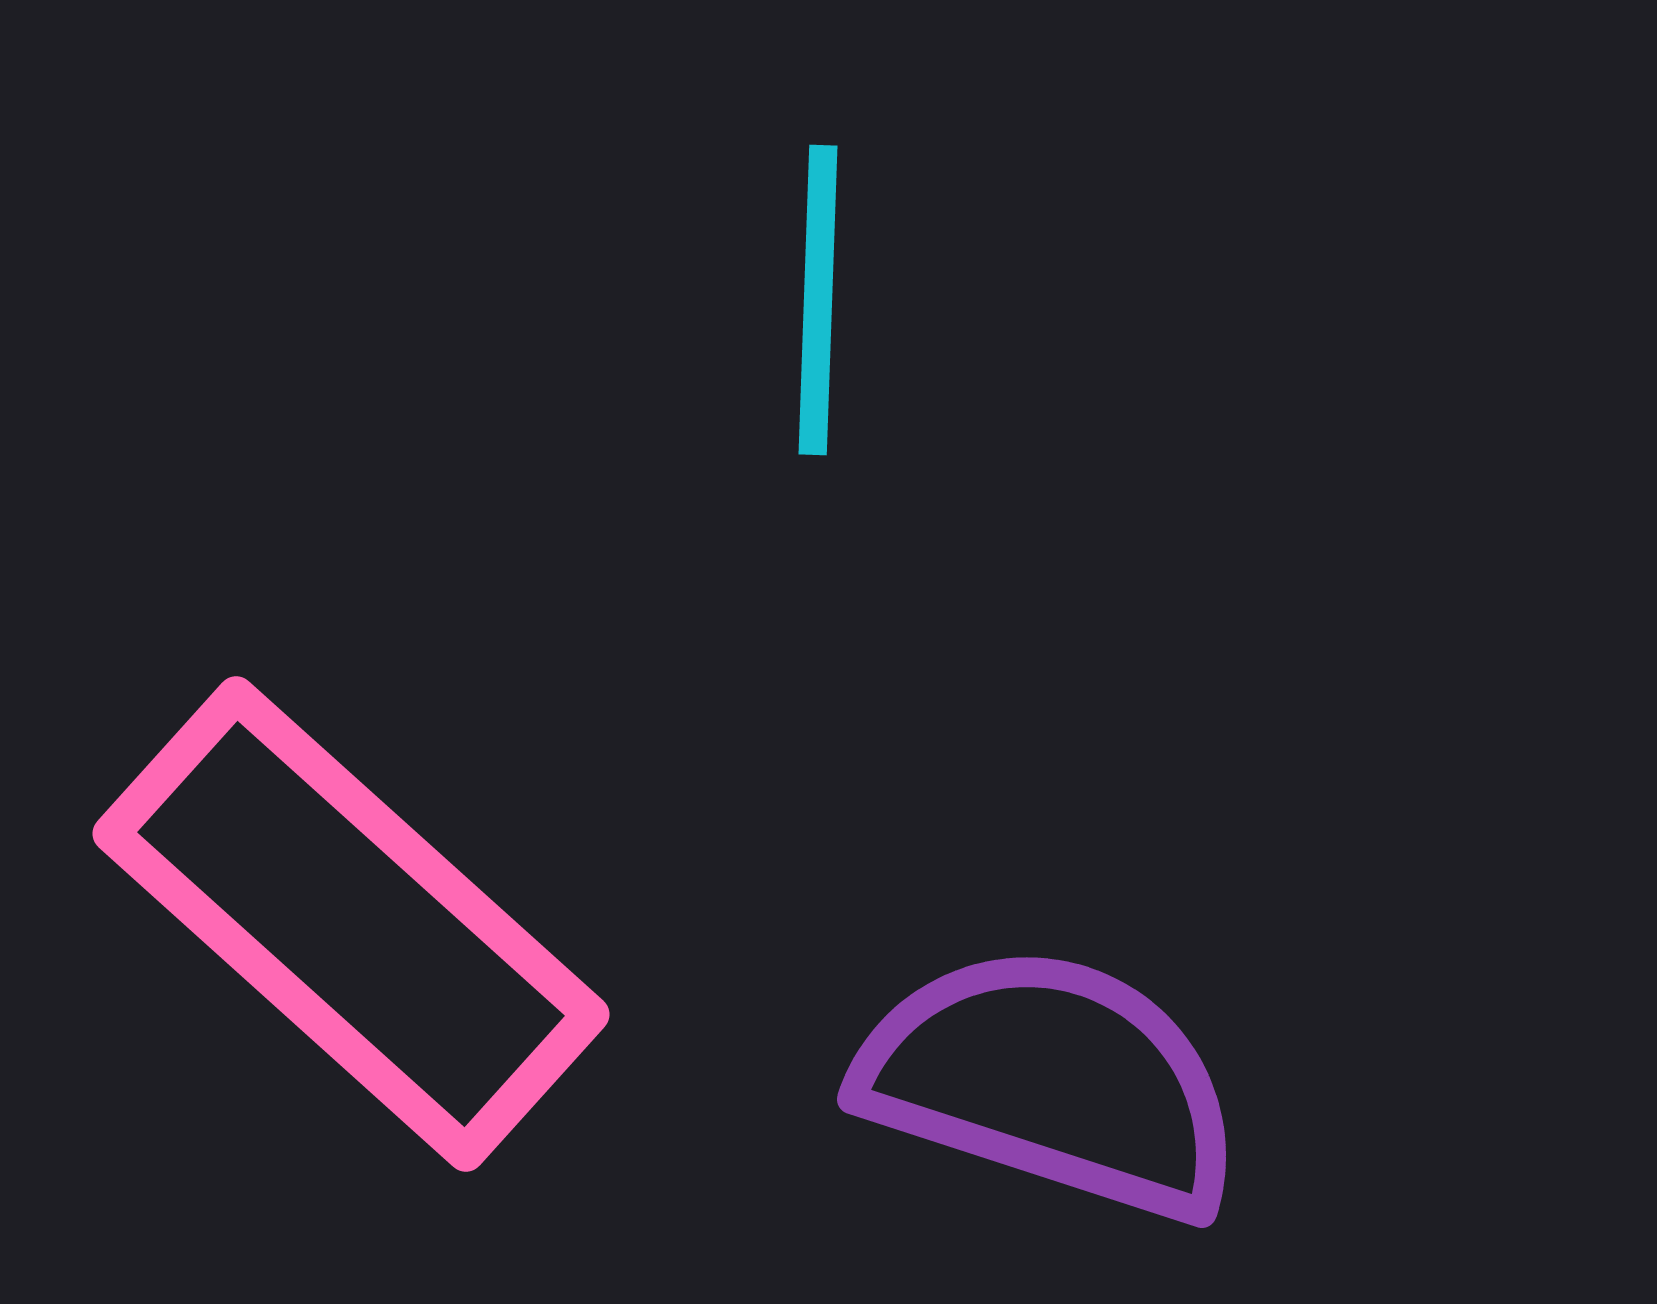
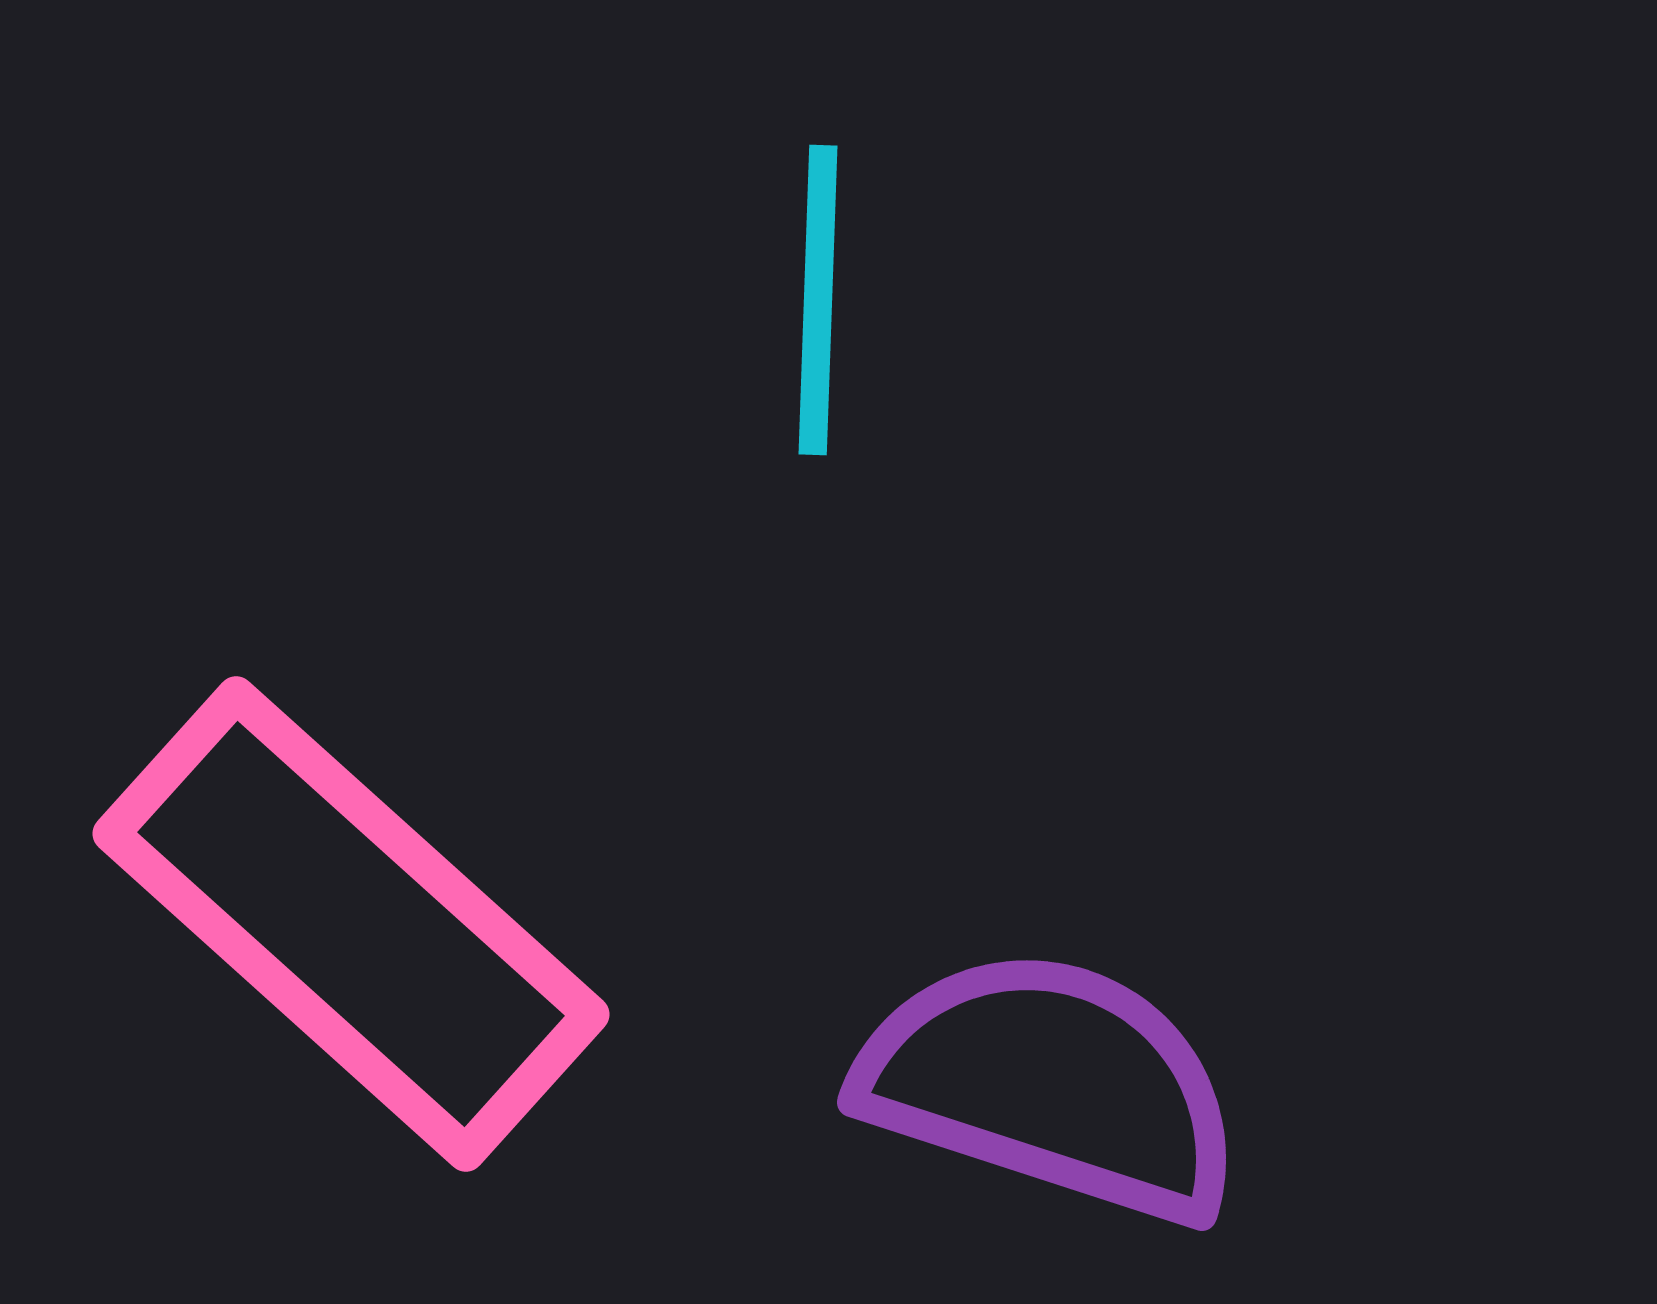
purple semicircle: moved 3 px down
